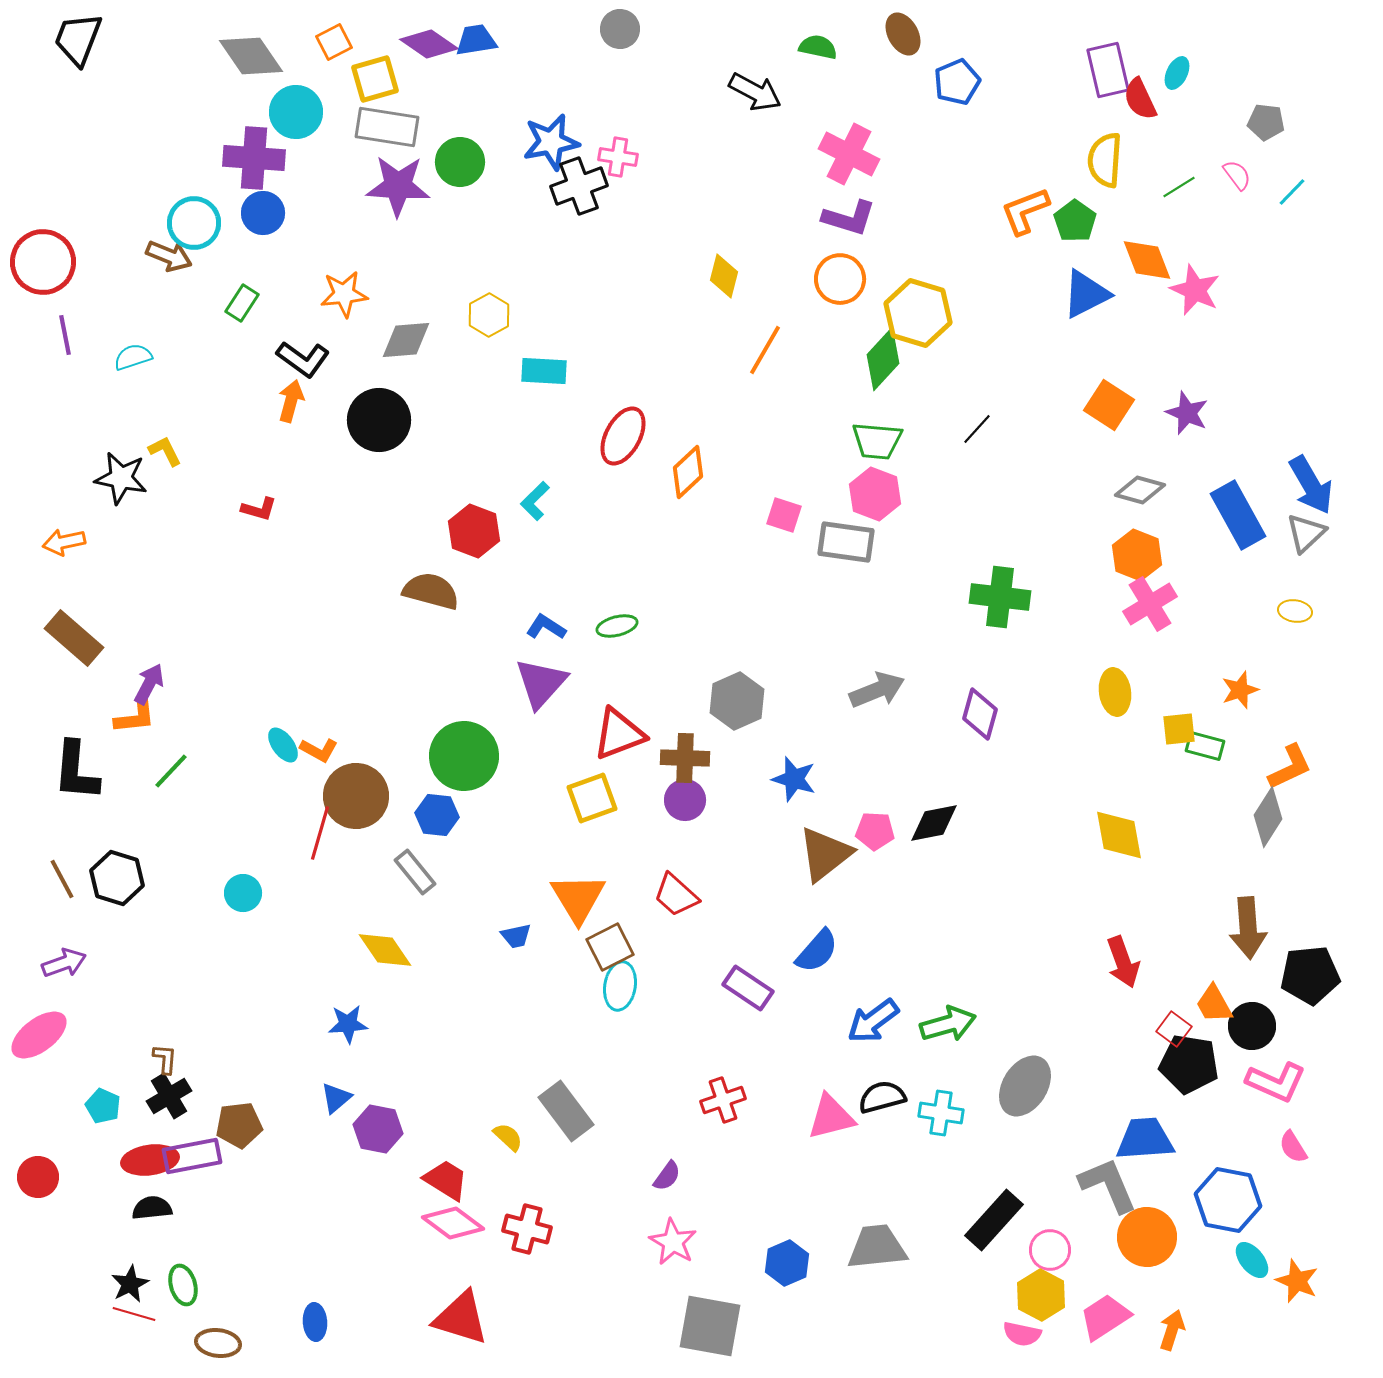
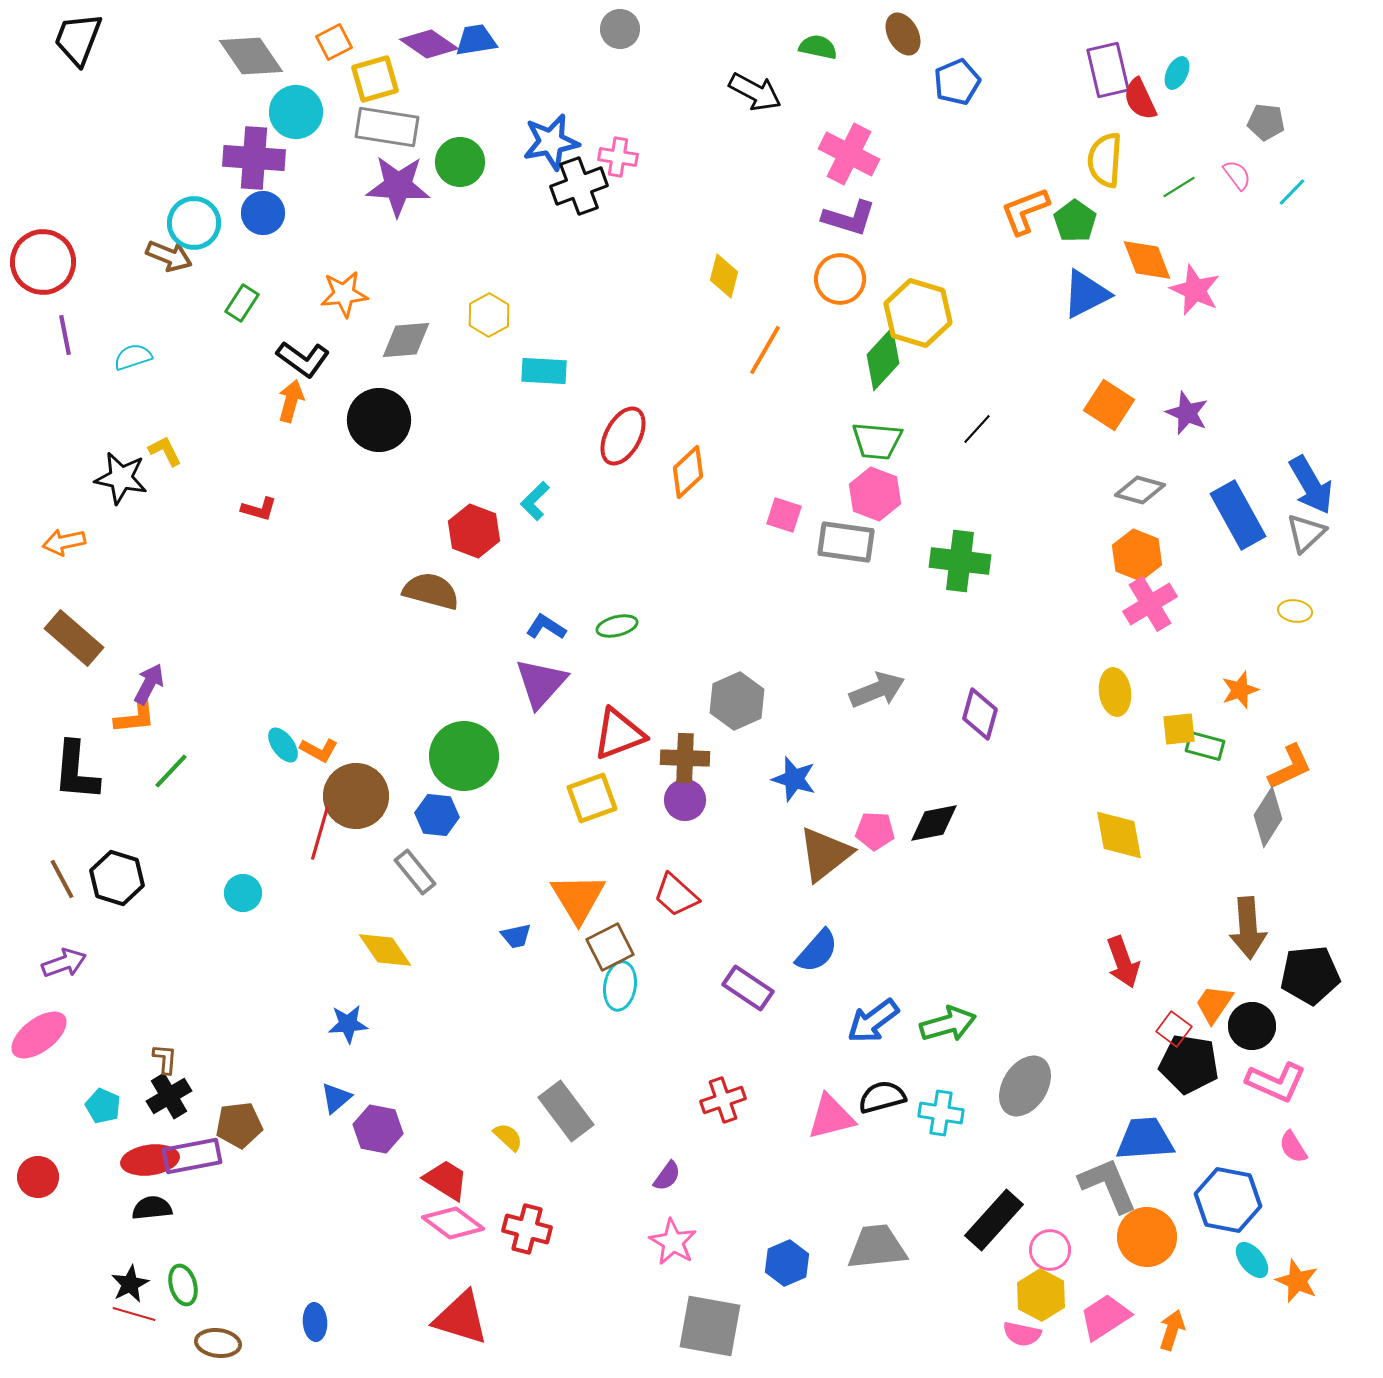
green cross at (1000, 597): moved 40 px left, 36 px up
orange trapezoid at (1214, 1004): rotated 63 degrees clockwise
